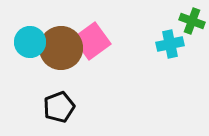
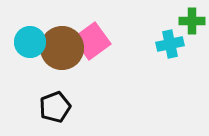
green cross: rotated 20 degrees counterclockwise
brown circle: moved 1 px right
black pentagon: moved 4 px left
